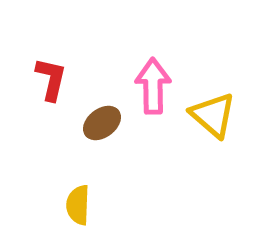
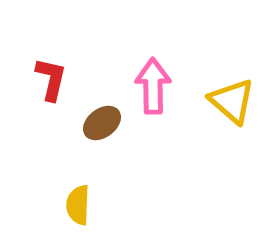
yellow triangle: moved 19 px right, 14 px up
